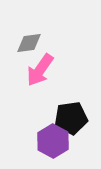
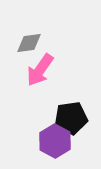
purple hexagon: moved 2 px right
